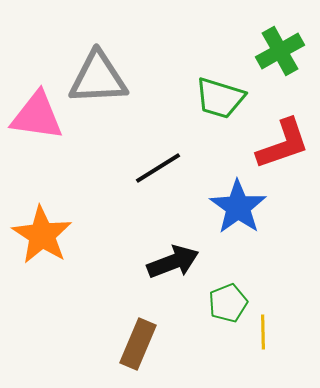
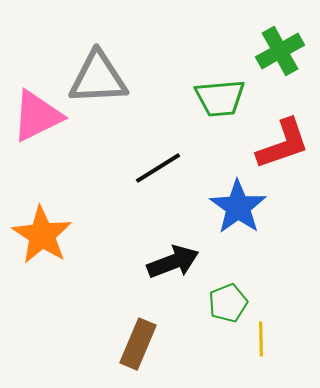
green trapezoid: rotated 22 degrees counterclockwise
pink triangle: rotated 34 degrees counterclockwise
yellow line: moved 2 px left, 7 px down
